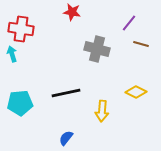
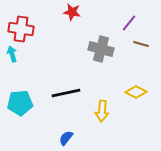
gray cross: moved 4 px right
